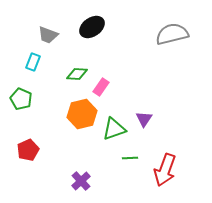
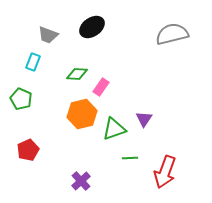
red arrow: moved 2 px down
